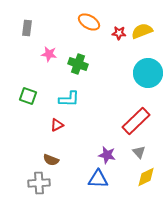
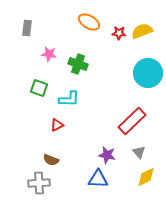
green square: moved 11 px right, 8 px up
red rectangle: moved 4 px left
